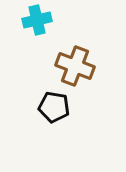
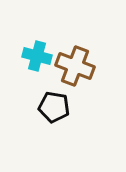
cyan cross: moved 36 px down; rotated 28 degrees clockwise
